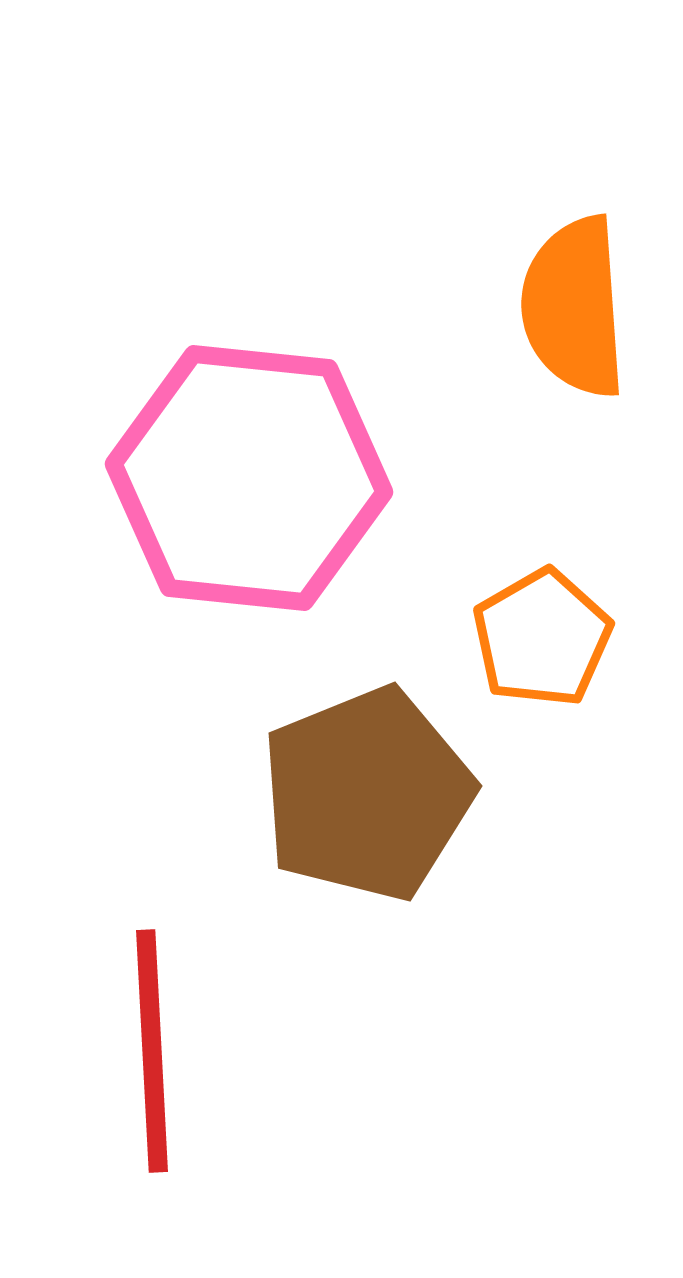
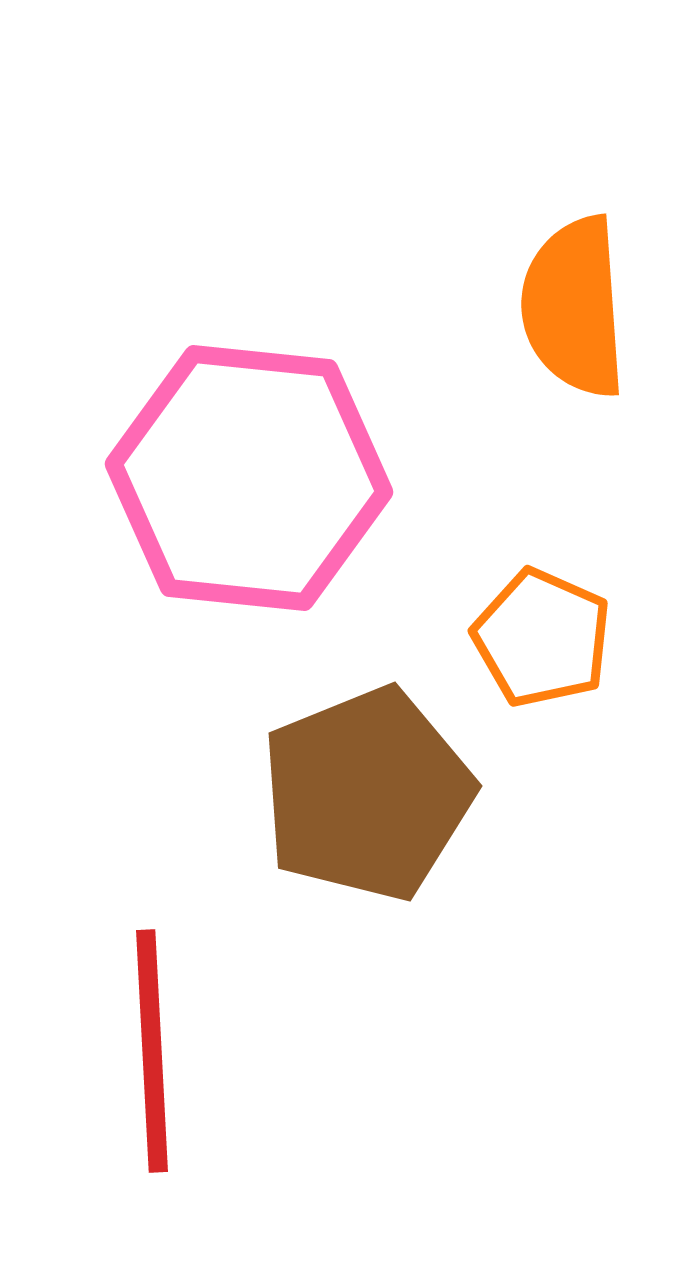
orange pentagon: rotated 18 degrees counterclockwise
